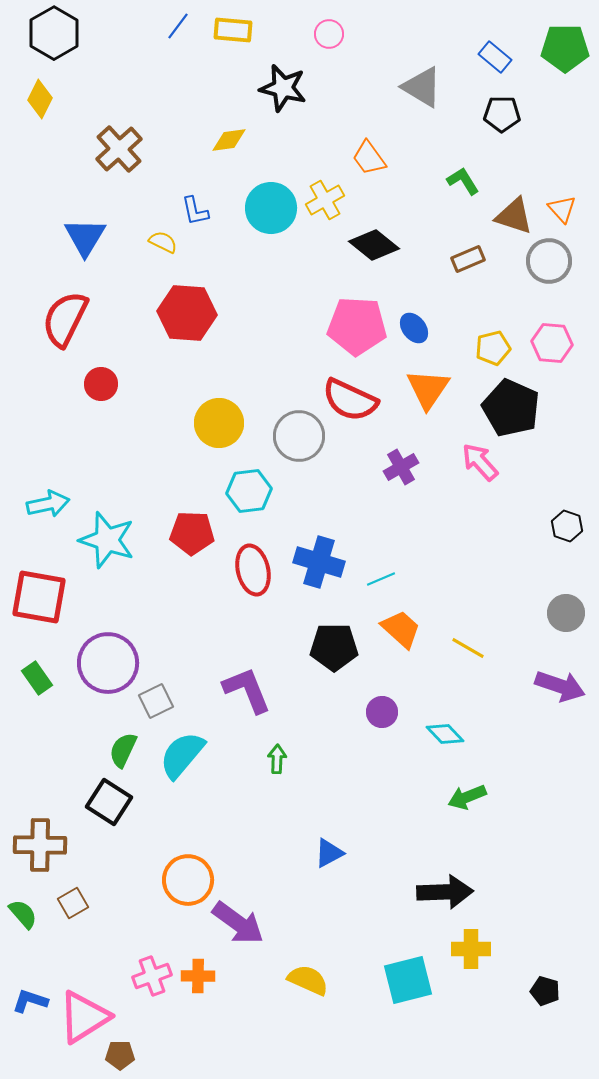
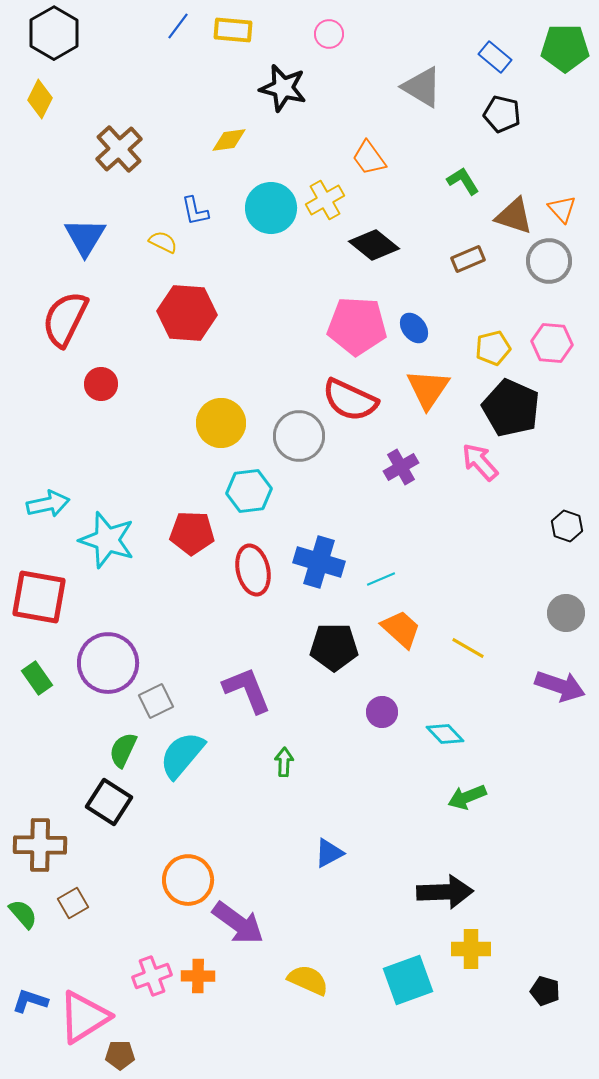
black pentagon at (502, 114): rotated 12 degrees clockwise
yellow circle at (219, 423): moved 2 px right
green arrow at (277, 759): moved 7 px right, 3 px down
cyan square at (408, 980): rotated 6 degrees counterclockwise
